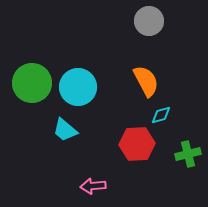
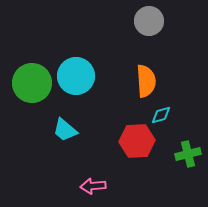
orange semicircle: rotated 24 degrees clockwise
cyan circle: moved 2 px left, 11 px up
red hexagon: moved 3 px up
